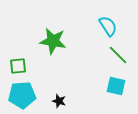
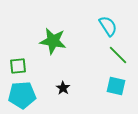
black star: moved 4 px right, 13 px up; rotated 16 degrees clockwise
